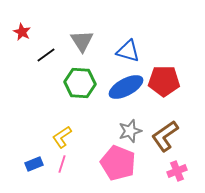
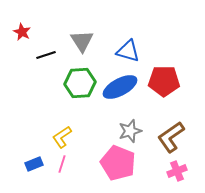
black line: rotated 18 degrees clockwise
green hexagon: rotated 8 degrees counterclockwise
blue ellipse: moved 6 px left
brown L-shape: moved 6 px right, 1 px down
